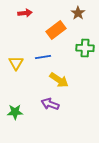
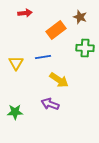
brown star: moved 2 px right, 4 px down; rotated 16 degrees counterclockwise
